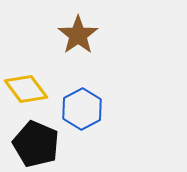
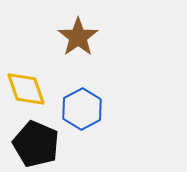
brown star: moved 2 px down
yellow diamond: rotated 18 degrees clockwise
